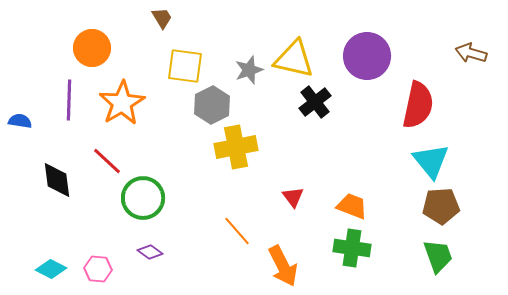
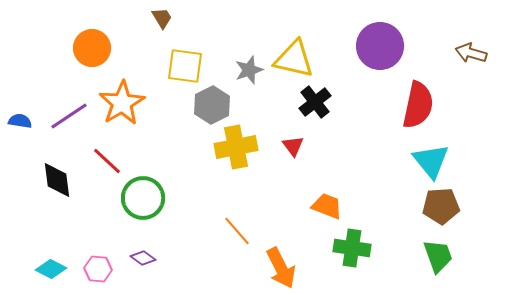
purple circle: moved 13 px right, 10 px up
purple line: moved 16 px down; rotated 54 degrees clockwise
red triangle: moved 51 px up
orange trapezoid: moved 25 px left
purple diamond: moved 7 px left, 6 px down
orange arrow: moved 2 px left, 2 px down
